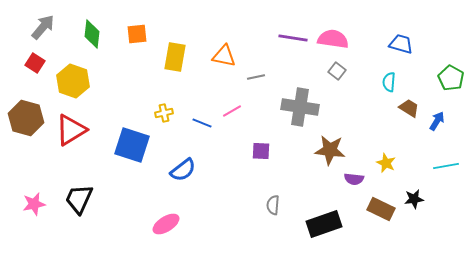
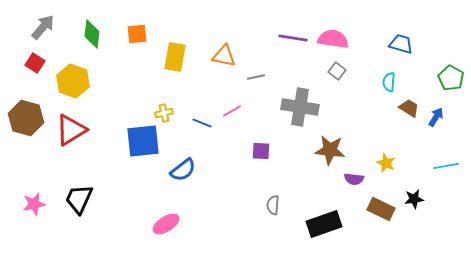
blue arrow: moved 1 px left, 4 px up
blue square: moved 11 px right, 4 px up; rotated 24 degrees counterclockwise
